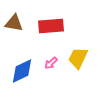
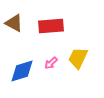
brown triangle: rotated 18 degrees clockwise
blue diamond: rotated 8 degrees clockwise
